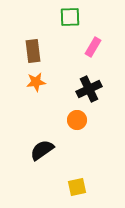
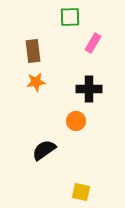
pink rectangle: moved 4 px up
black cross: rotated 25 degrees clockwise
orange circle: moved 1 px left, 1 px down
black semicircle: moved 2 px right
yellow square: moved 4 px right, 5 px down; rotated 24 degrees clockwise
